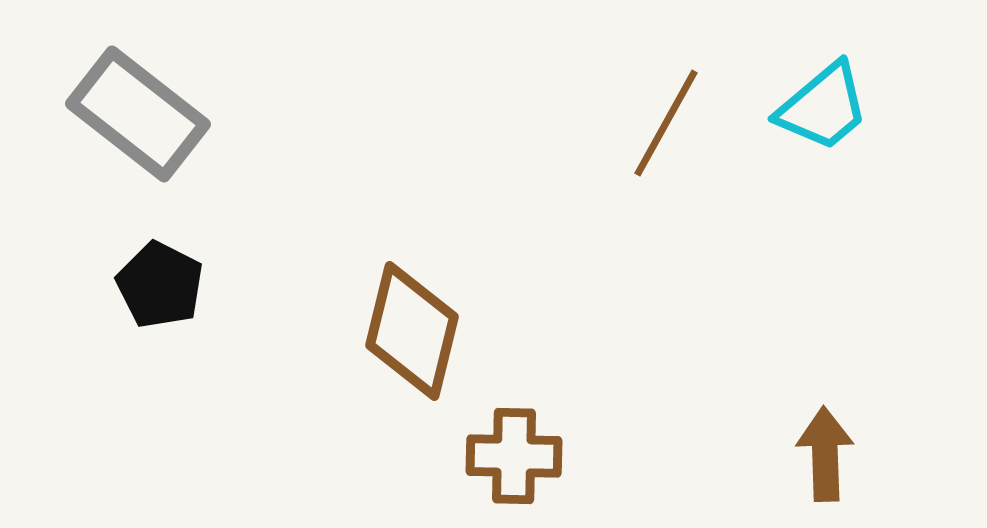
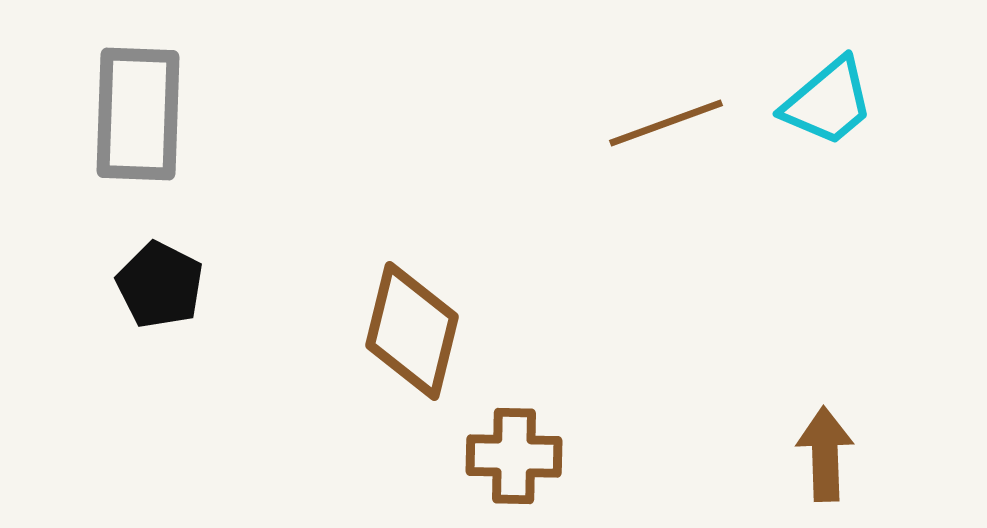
cyan trapezoid: moved 5 px right, 5 px up
gray rectangle: rotated 54 degrees clockwise
brown line: rotated 41 degrees clockwise
